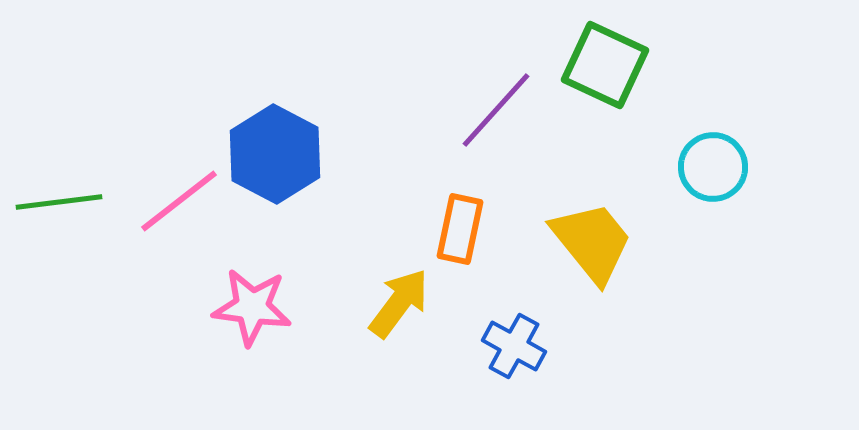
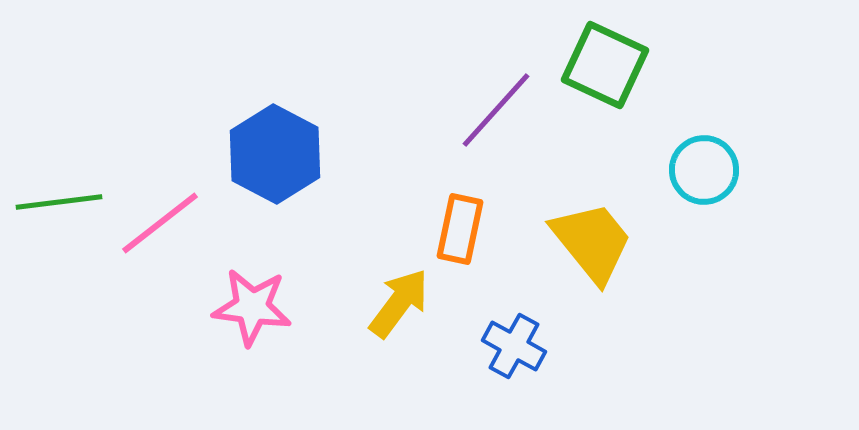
cyan circle: moved 9 px left, 3 px down
pink line: moved 19 px left, 22 px down
